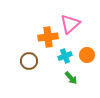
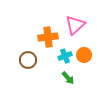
pink triangle: moved 5 px right, 1 px down
orange circle: moved 3 px left
brown circle: moved 1 px left, 1 px up
green arrow: moved 3 px left
